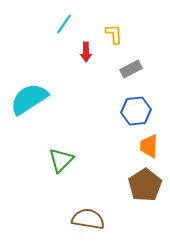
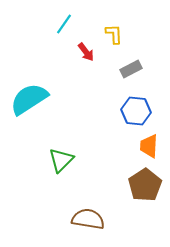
red arrow: rotated 36 degrees counterclockwise
blue hexagon: rotated 12 degrees clockwise
